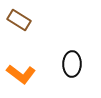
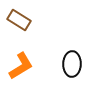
orange L-shape: moved 8 px up; rotated 68 degrees counterclockwise
